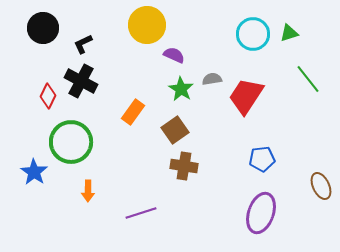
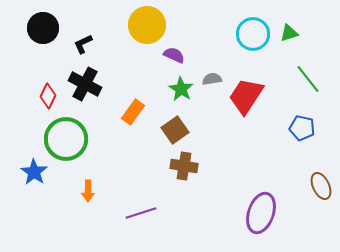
black cross: moved 4 px right, 3 px down
green circle: moved 5 px left, 3 px up
blue pentagon: moved 40 px right, 31 px up; rotated 20 degrees clockwise
